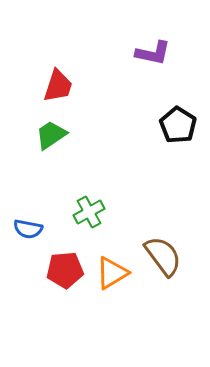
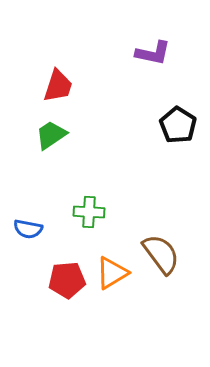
green cross: rotated 32 degrees clockwise
brown semicircle: moved 2 px left, 2 px up
red pentagon: moved 2 px right, 10 px down
